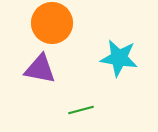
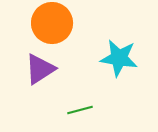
purple triangle: rotated 44 degrees counterclockwise
green line: moved 1 px left
